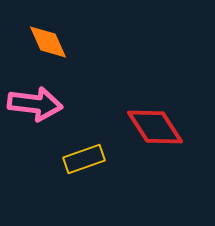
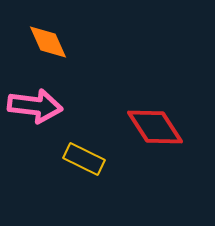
pink arrow: moved 2 px down
yellow rectangle: rotated 45 degrees clockwise
